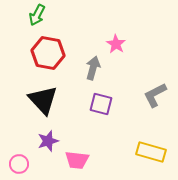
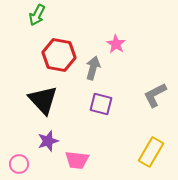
red hexagon: moved 11 px right, 2 px down
yellow rectangle: rotated 76 degrees counterclockwise
